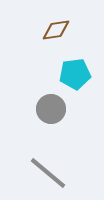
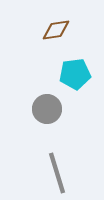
gray circle: moved 4 px left
gray line: moved 9 px right; rotated 33 degrees clockwise
